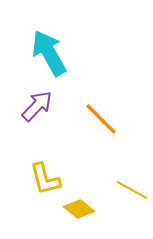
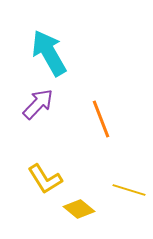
purple arrow: moved 1 px right, 2 px up
orange line: rotated 24 degrees clockwise
yellow L-shape: rotated 18 degrees counterclockwise
yellow line: moved 3 px left; rotated 12 degrees counterclockwise
